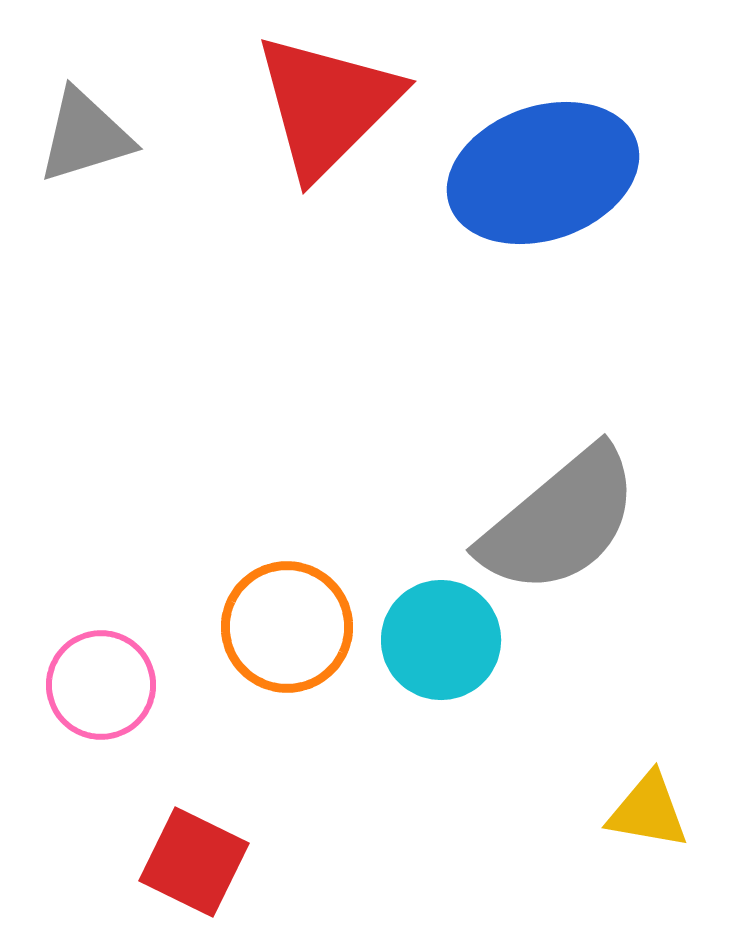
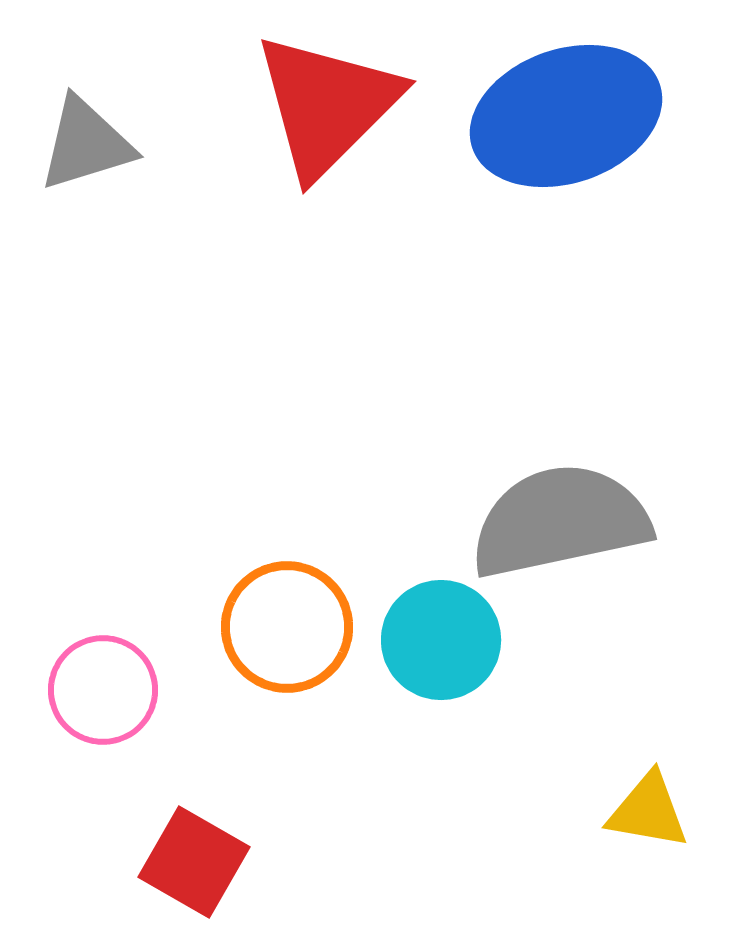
gray triangle: moved 1 px right, 8 px down
blue ellipse: moved 23 px right, 57 px up
gray semicircle: rotated 152 degrees counterclockwise
pink circle: moved 2 px right, 5 px down
red square: rotated 4 degrees clockwise
